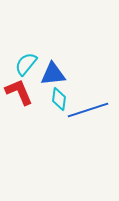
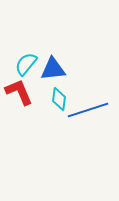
blue triangle: moved 5 px up
